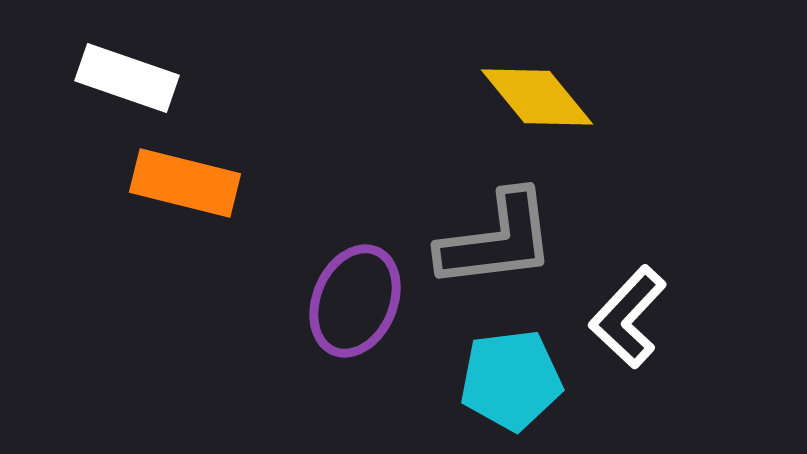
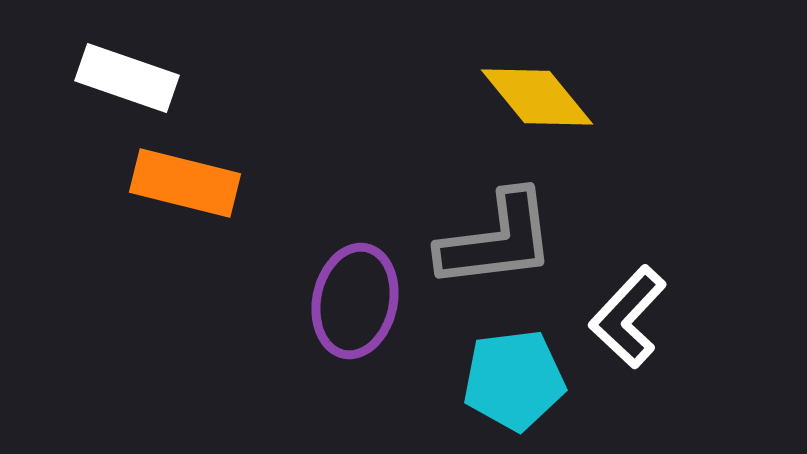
purple ellipse: rotated 11 degrees counterclockwise
cyan pentagon: moved 3 px right
